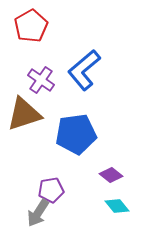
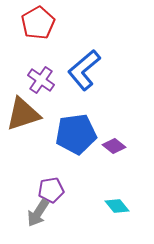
red pentagon: moved 7 px right, 3 px up
brown triangle: moved 1 px left
purple diamond: moved 3 px right, 29 px up
